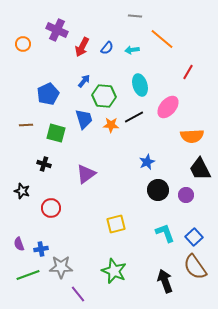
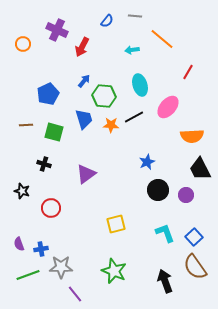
blue semicircle: moved 27 px up
green square: moved 2 px left, 1 px up
purple line: moved 3 px left
